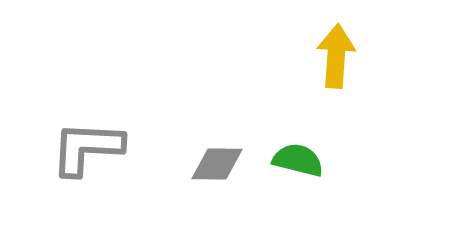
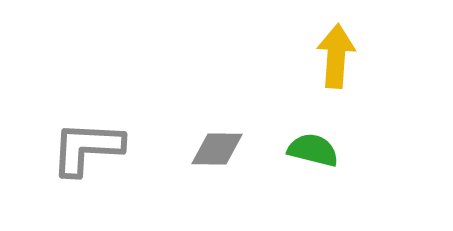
green semicircle: moved 15 px right, 10 px up
gray diamond: moved 15 px up
